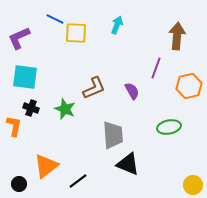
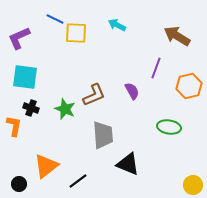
cyan arrow: rotated 84 degrees counterclockwise
brown arrow: rotated 64 degrees counterclockwise
brown L-shape: moved 7 px down
green ellipse: rotated 20 degrees clockwise
gray trapezoid: moved 10 px left
